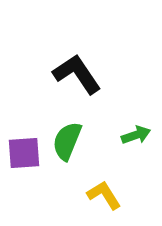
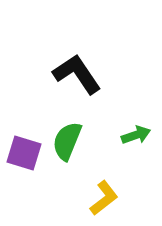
purple square: rotated 21 degrees clockwise
yellow L-shape: moved 3 px down; rotated 84 degrees clockwise
